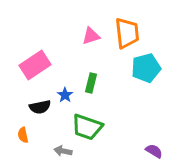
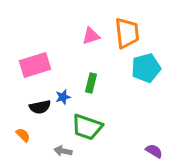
pink rectangle: rotated 16 degrees clockwise
blue star: moved 2 px left, 2 px down; rotated 21 degrees clockwise
orange semicircle: rotated 147 degrees clockwise
